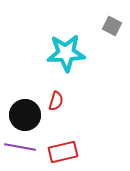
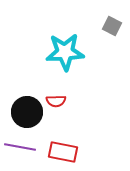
cyan star: moved 1 px left, 1 px up
red semicircle: rotated 72 degrees clockwise
black circle: moved 2 px right, 3 px up
red rectangle: rotated 24 degrees clockwise
